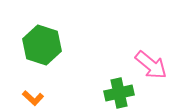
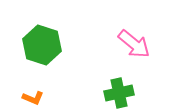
pink arrow: moved 17 px left, 21 px up
orange L-shape: rotated 20 degrees counterclockwise
